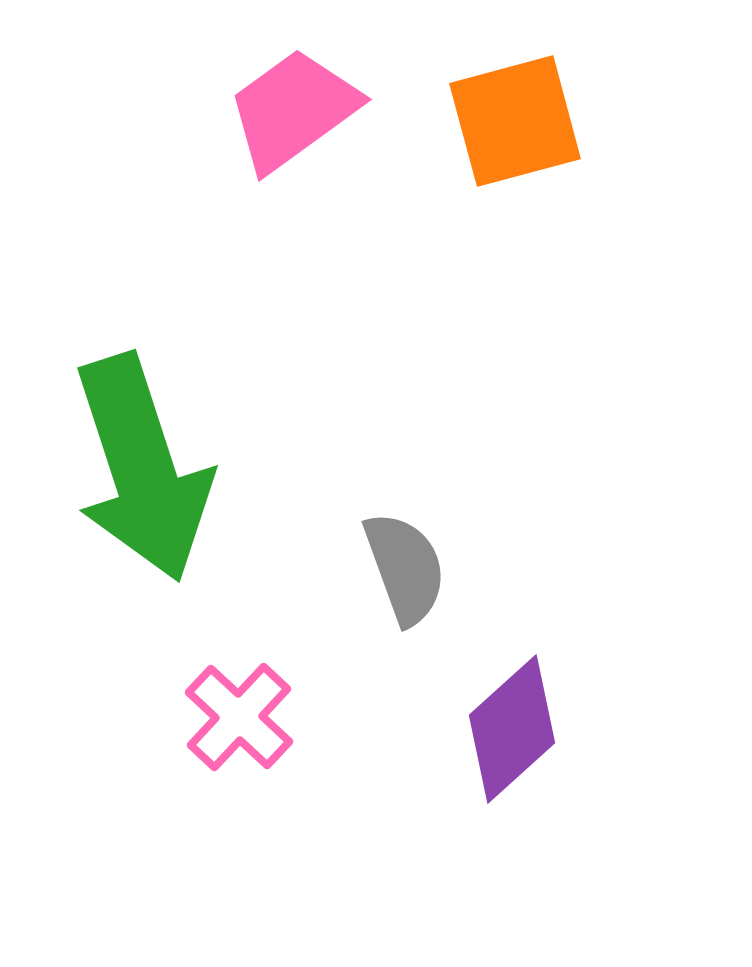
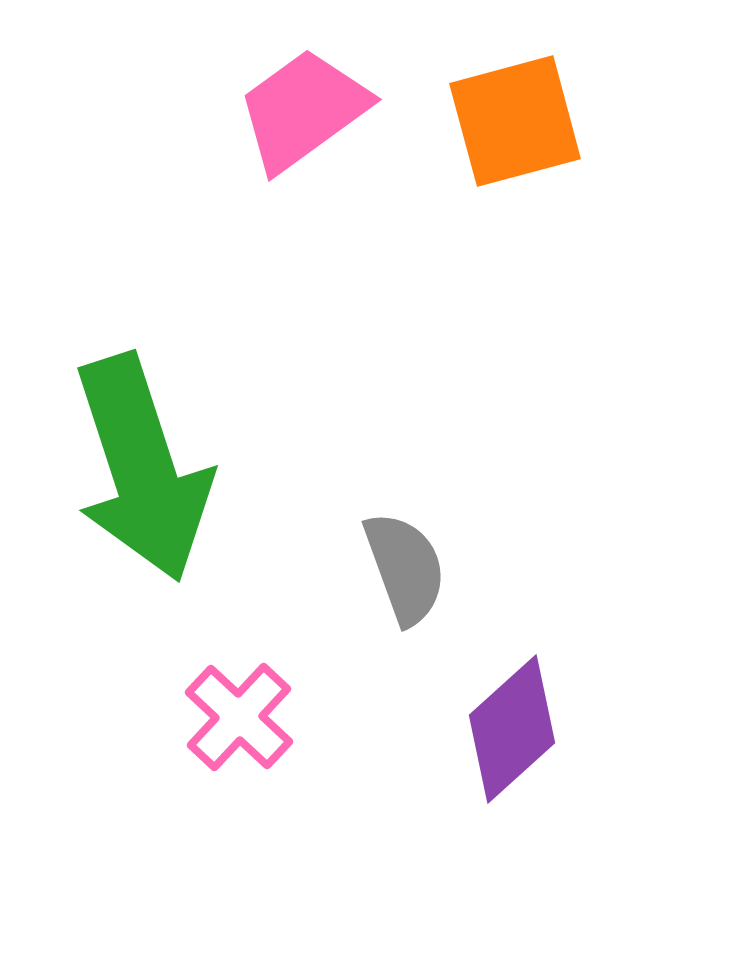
pink trapezoid: moved 10 px right
